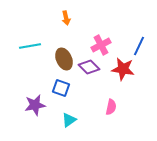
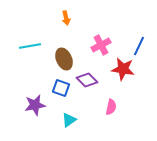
purple diamond: moved 2 px left, 13 px down
